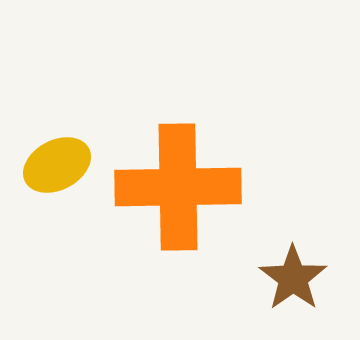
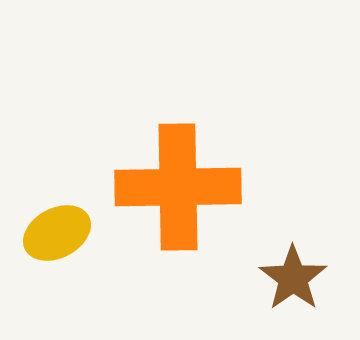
yellow ellipse: moved 68 px down
